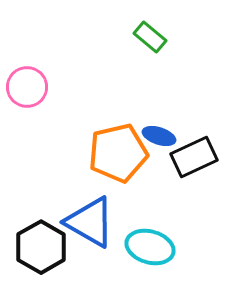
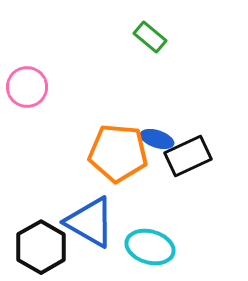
blue ellipse: moved 2 px left, 3 px down
orange pentagon: rotated 18 degrees clockwise
black rectangle: moved 6 px left, 1 px up
